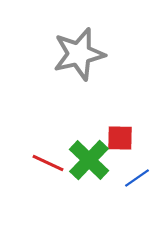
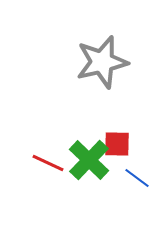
gray star: moved 23 px right, 8 px down
red square: moved 3 px left, 6 px down
blue line: rotated 72 degrees clockwise
